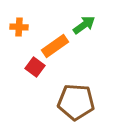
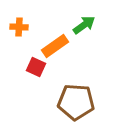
red square: moved 1 px right; rotated 12 degrees counterclockwise
